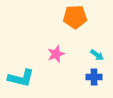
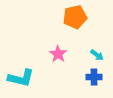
orange pentagon: rotated 10 degrees counterclockwise
pink star: moved 2 px right; rotated 18 degrees counterclockwise
